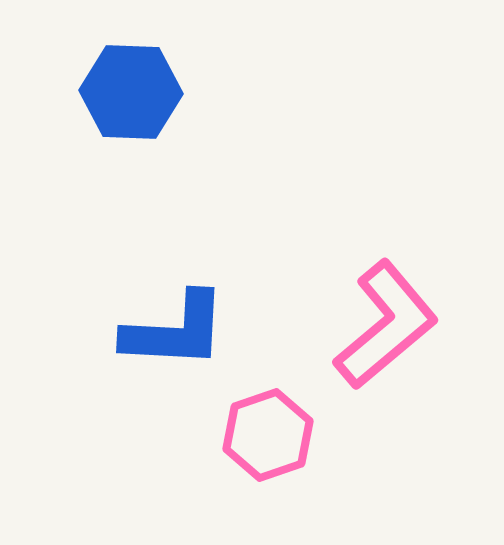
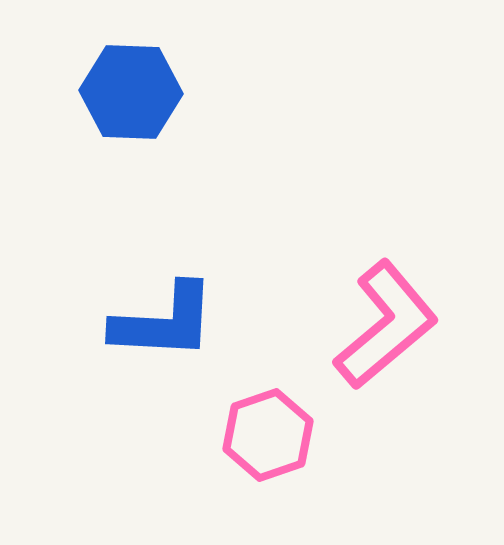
blue L-shape: moved 11 px left, 9 px up
